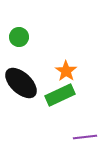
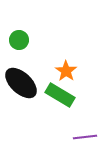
green circle: moved 3 px down
green rectangle: rotated 56 degrees clockwise
